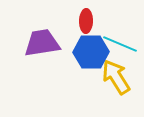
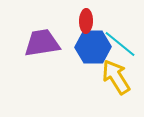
cyan line: rotated 16 degrees clockwise
blue hexagon: moved 2 px right, 5 px up
